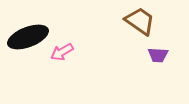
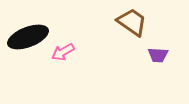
brown trapezoid: moved 8 px left, 1 px down
pink arrow: moved 1 px right
